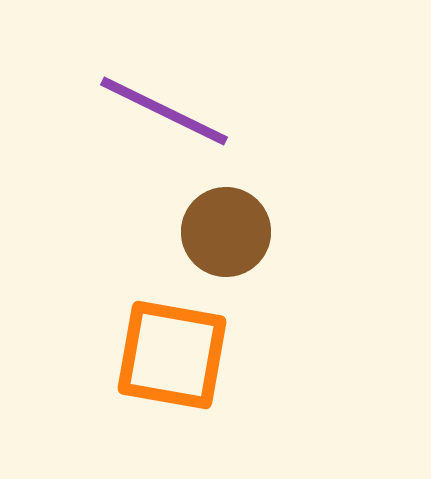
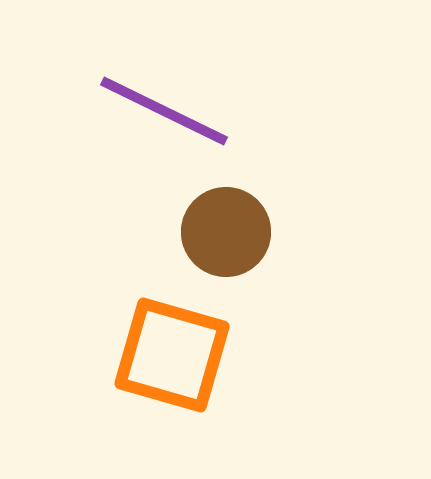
orange square: rotated 6 degrees clockwise
